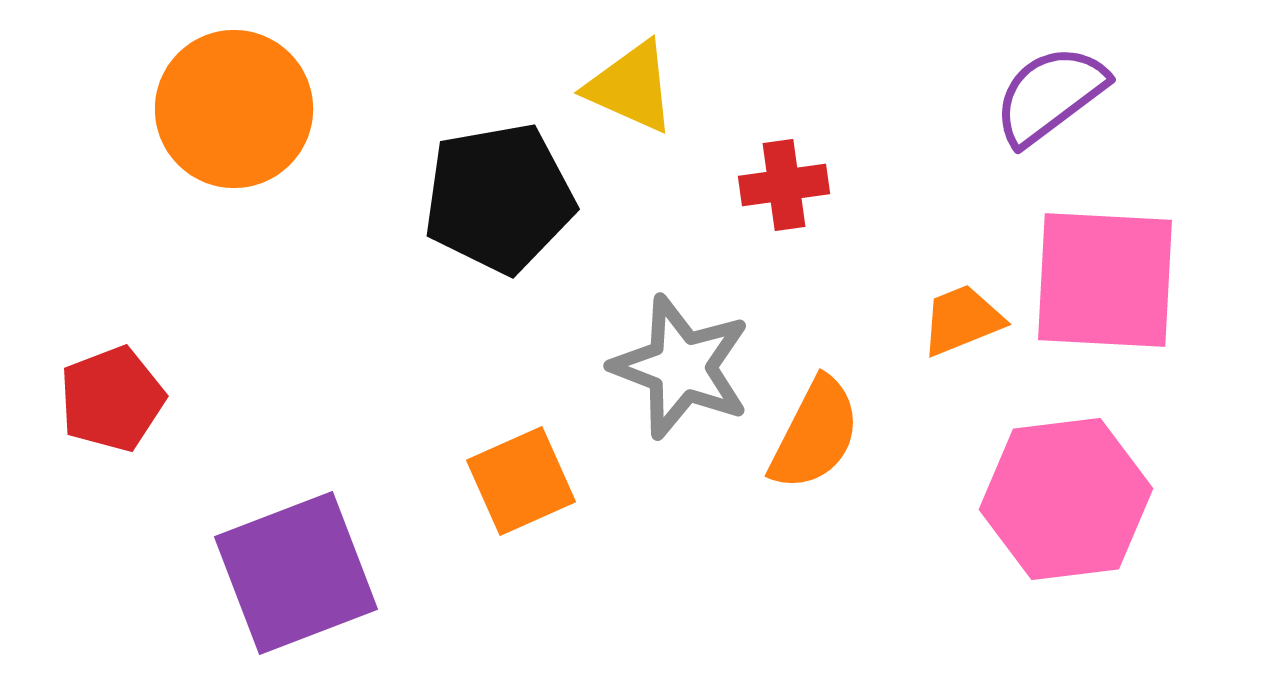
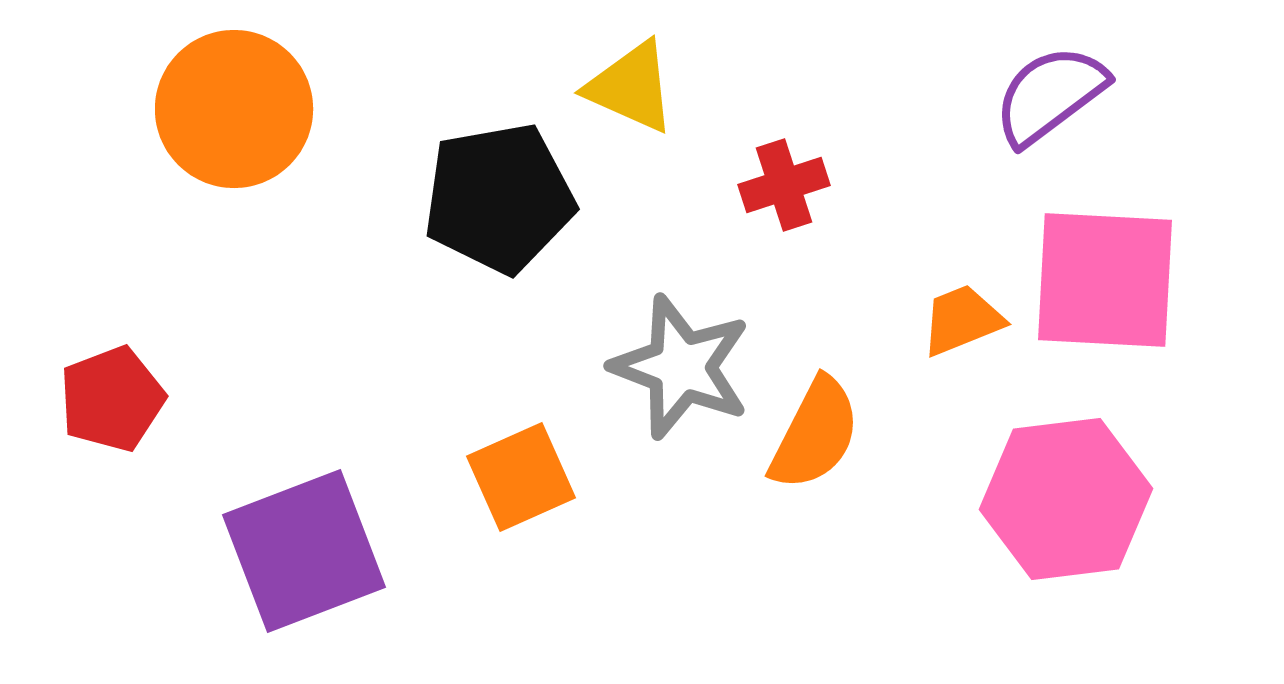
red cross: rotated 10 degrees counterclockwise
orange square: moved 4 px up
purple square: moved 8 px right, 22 px up
